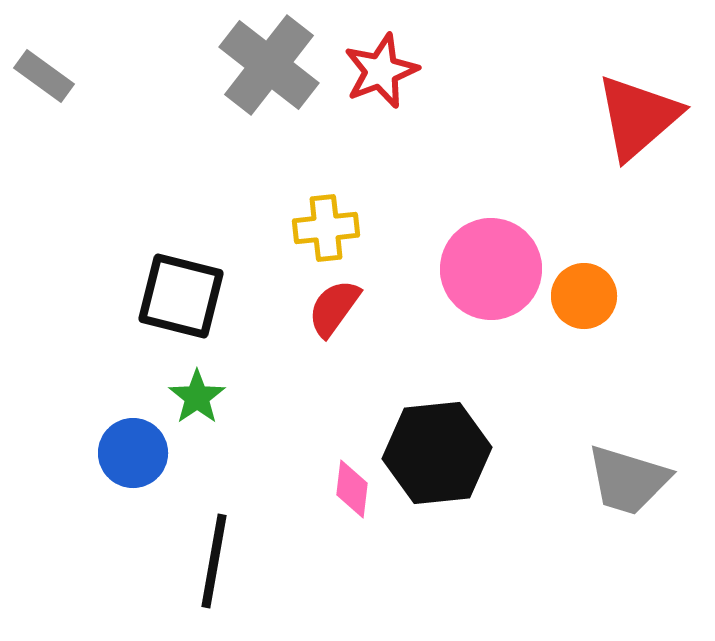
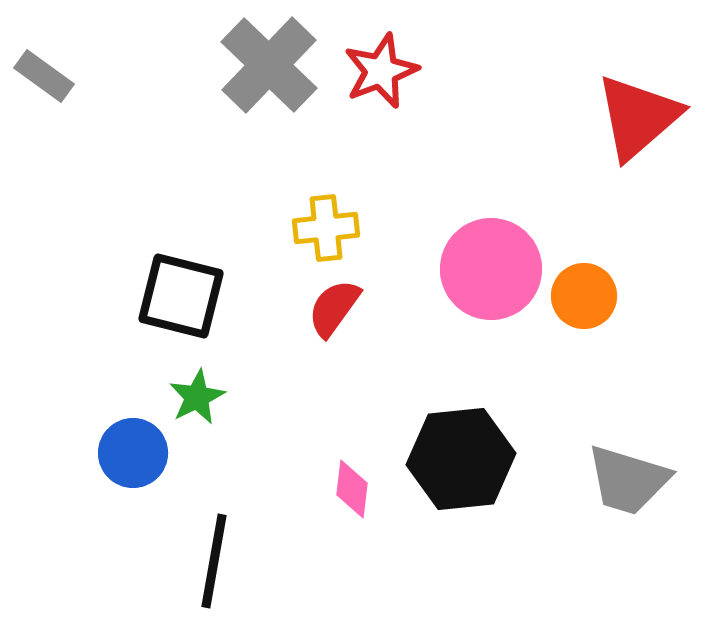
gray cross: rotated 6 degrees clockwise
green star: rotated 8 degrees clockwise
black hexagon: moved 24 px right, 6 px down
